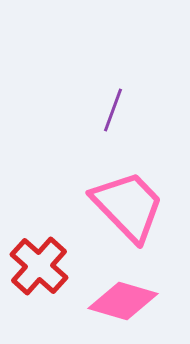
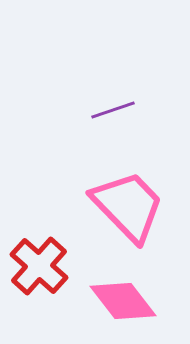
purple line: rotated 51 degrees clockwise
pink diamond: rotated 36 degrees clockwise
